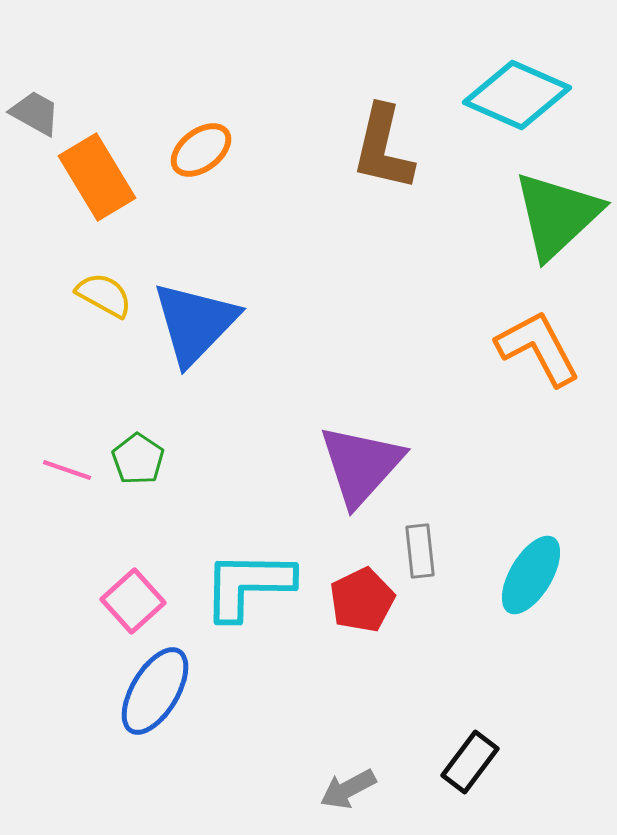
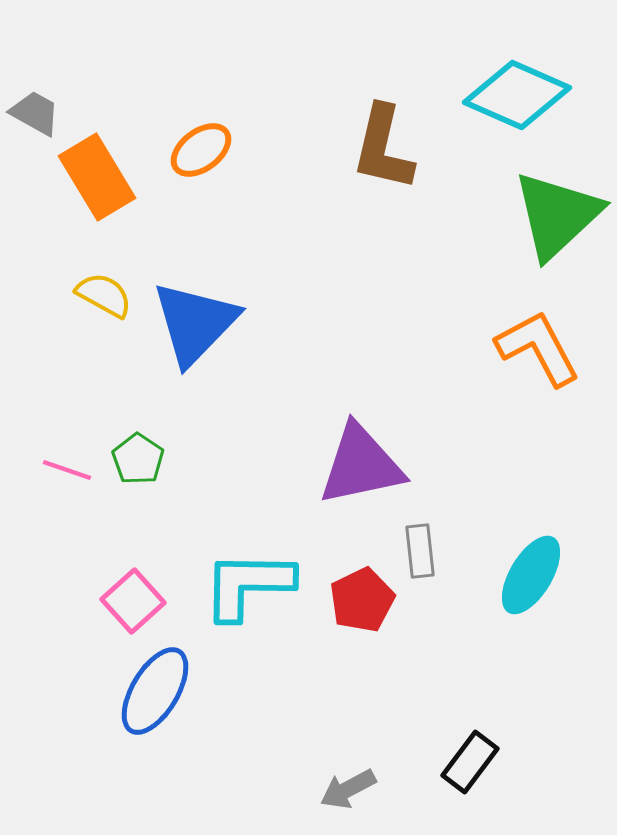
purple triangle: rotated 36 degrees clockwise
